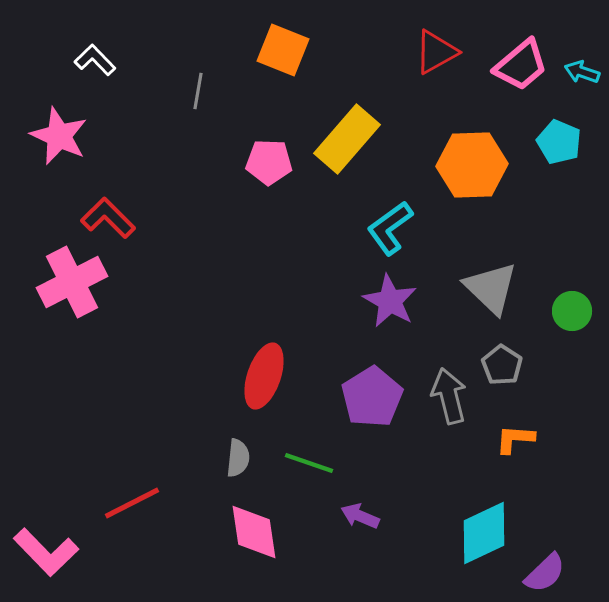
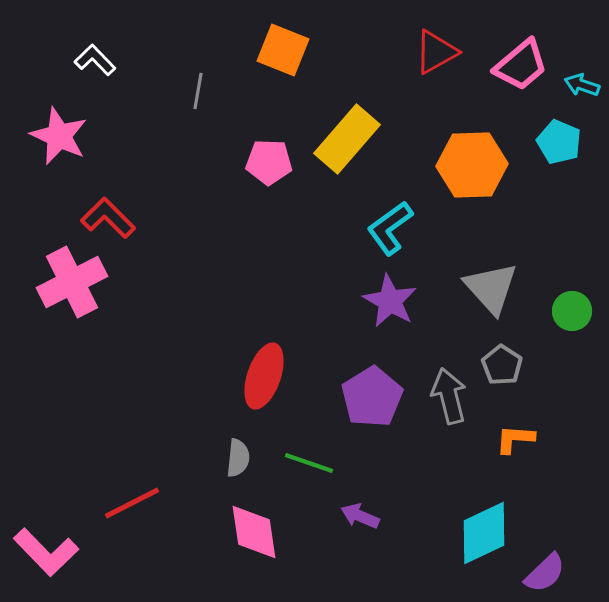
cyan arrow: moved 13 px down
gray triangle: rotated 4 degrees clockwise
